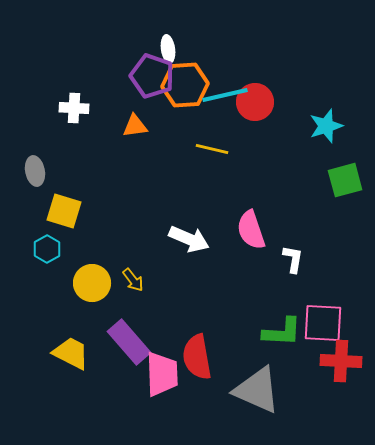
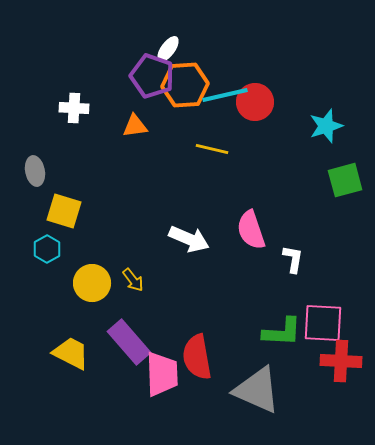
white ellipse: rotated 44 degrees clockwise
